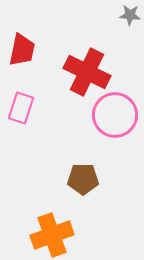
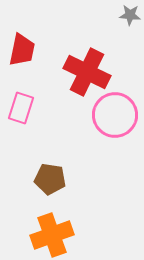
brown pentagon: moved 33 px left; rotated 8 degrees clockwise
